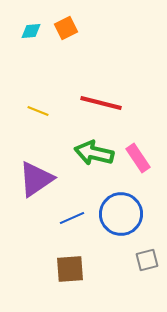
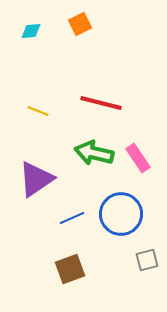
orange square: moved 14 px right, 4 px up
brown square: rotated 16 degrees counterclockwise
